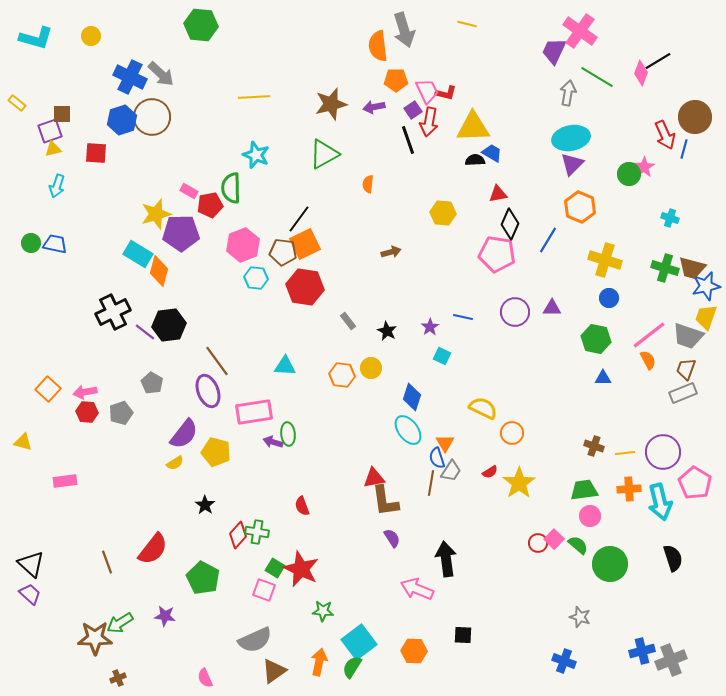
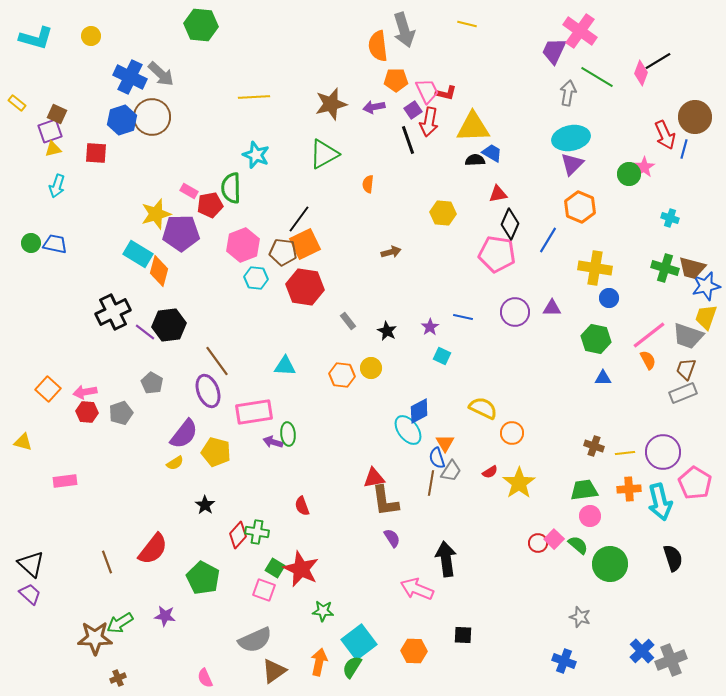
brown square at (62, 114): moved 5 px left; rotated 24 degrees clockwise
yellow cross at (605, 260): moved 10 px left, 8 px down; rotated 8 degrees counterclockwise
blue diamond at (412, 397): moved 7 px right, 14 px down; rotated 44 degrees clockwise
blue cross at (642, 651): rotated 30 degrees counterclockwise
